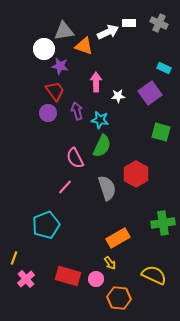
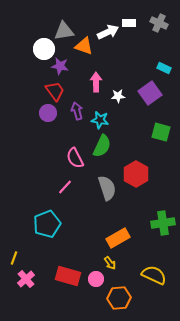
cyan pentagon: moved 1 px right, 1 px up
orange hexagon: rotated 10 degrees counterclockwise
